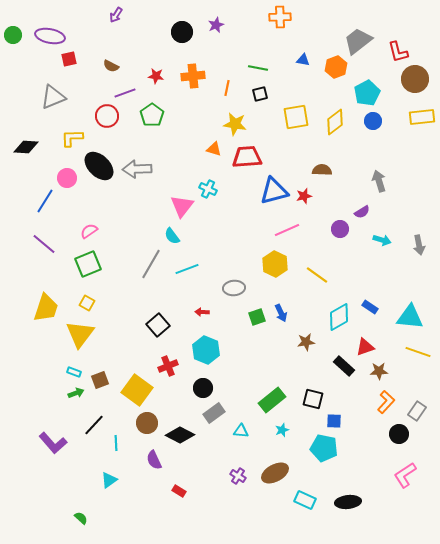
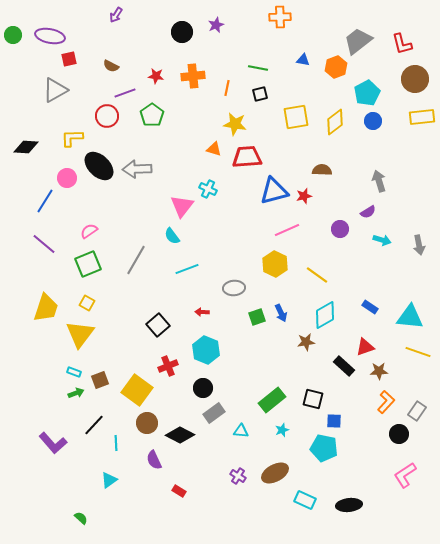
red L-shape at (398, 52): moved 4 px right, 8 px up
gray triangle at (53, 97): moved 2 px right, 7 px up; rotated 8 degrees counterclockwise
purple semicircle at (362, 212): moved 6 px right
gray line at (151, 264): moved 15 px left, 4 px up
cyan diamond at (339, 317): moved 14 px left, 2 px up
black ellipse at (348, 502): moved 1 px right, 3 px down
